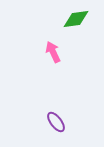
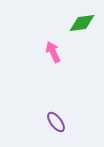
green diamond: moved 6 px right, 4 px down
